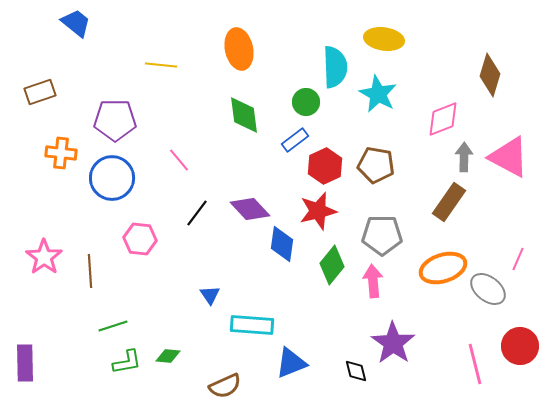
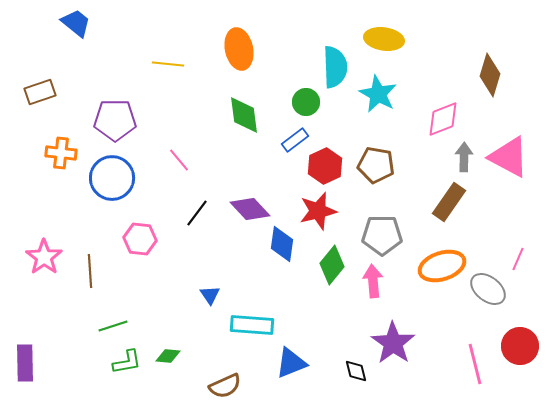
yellow line at (161, 65): moved 7 px right, 1 px up
orange ellipse at (443, 268): moved 1 px left, 2 px up
